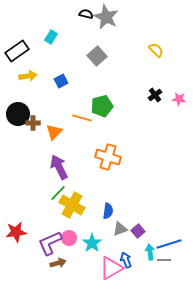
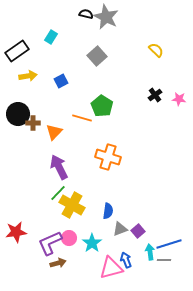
green pentagon: rotated 25 degrees counterclockwise
pink triangle: rotated 15 degrees clockwise
